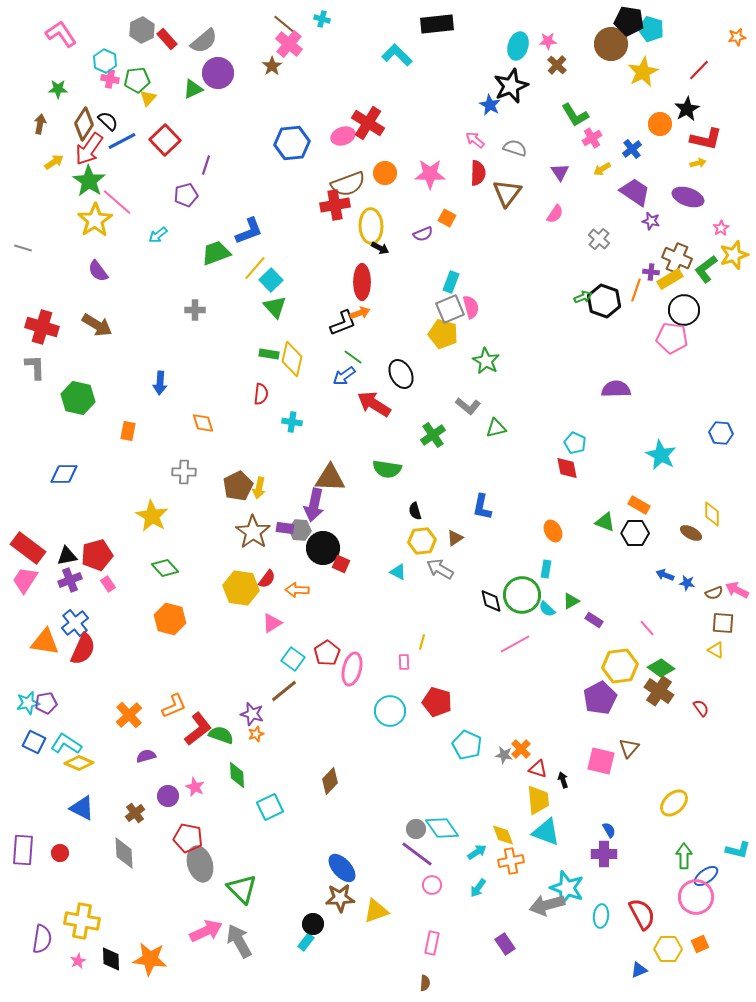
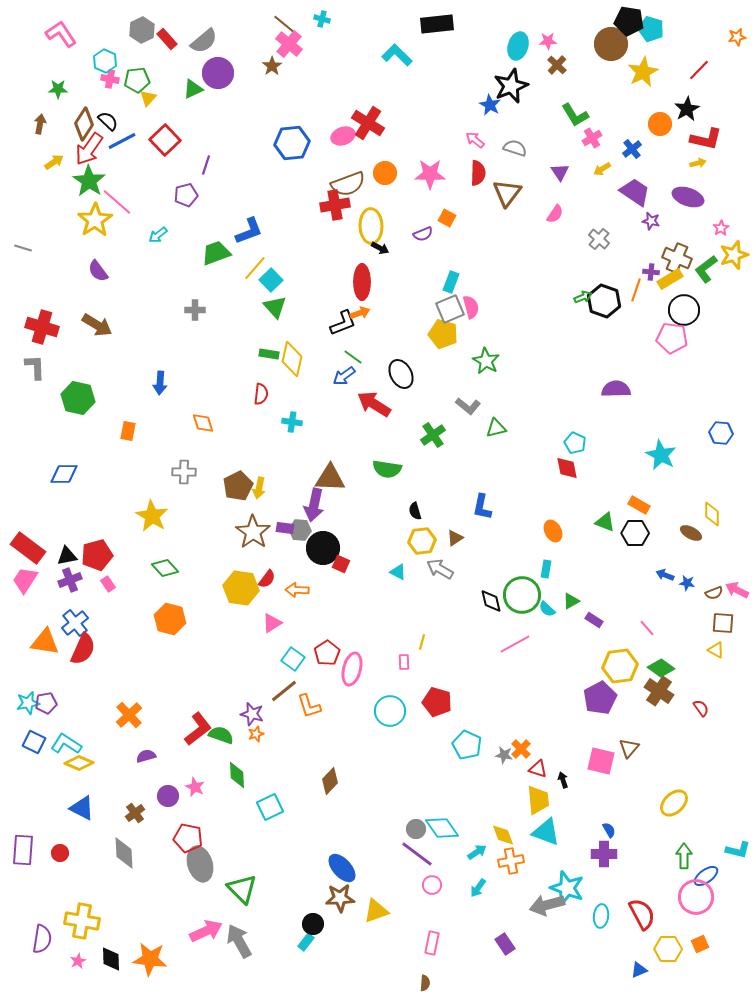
orange L-shape at (174, 706): moved 135 px right; rotated 96 degrees clockwise
